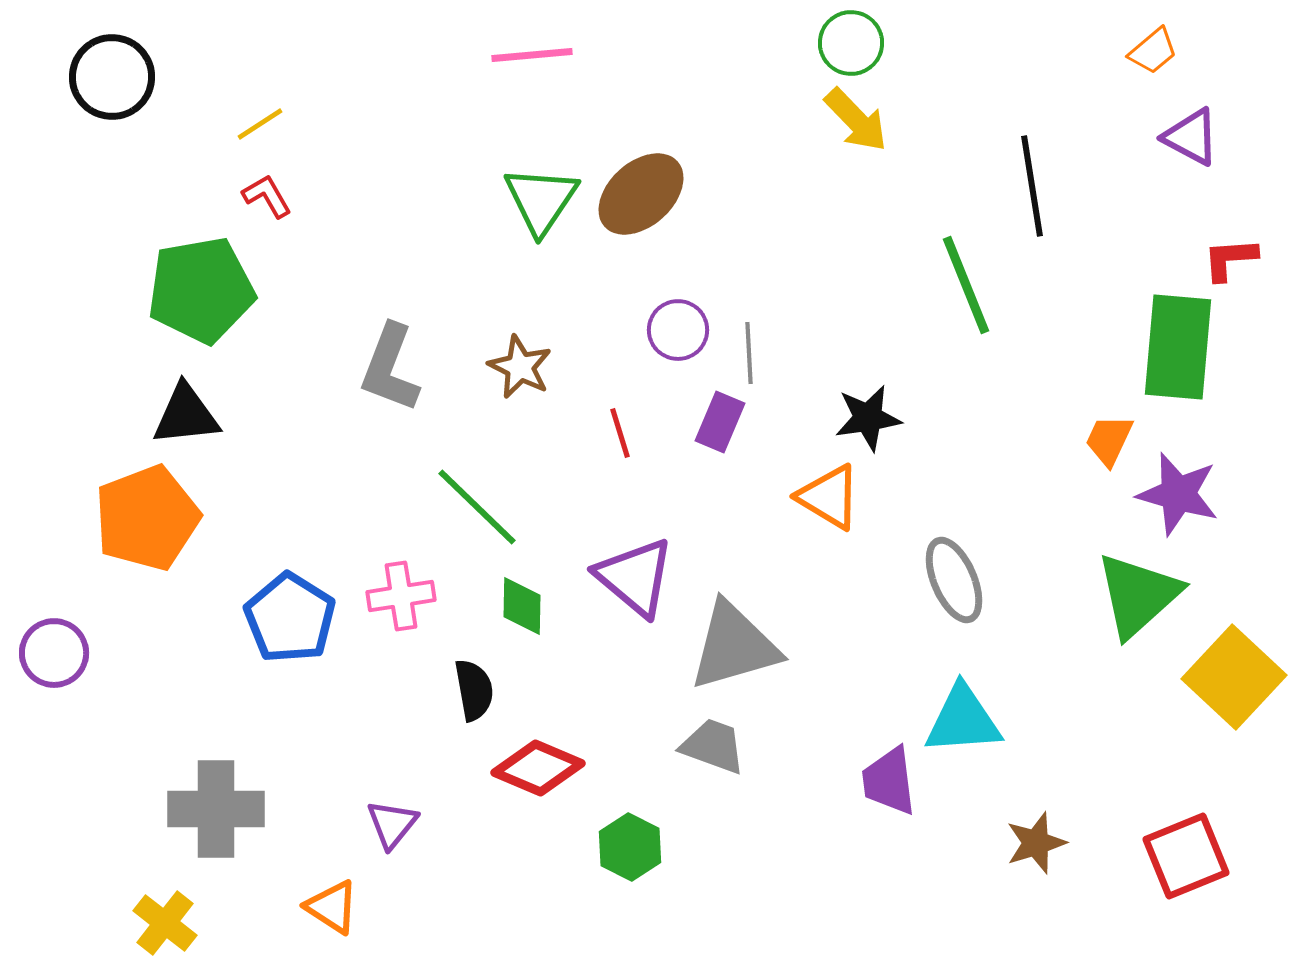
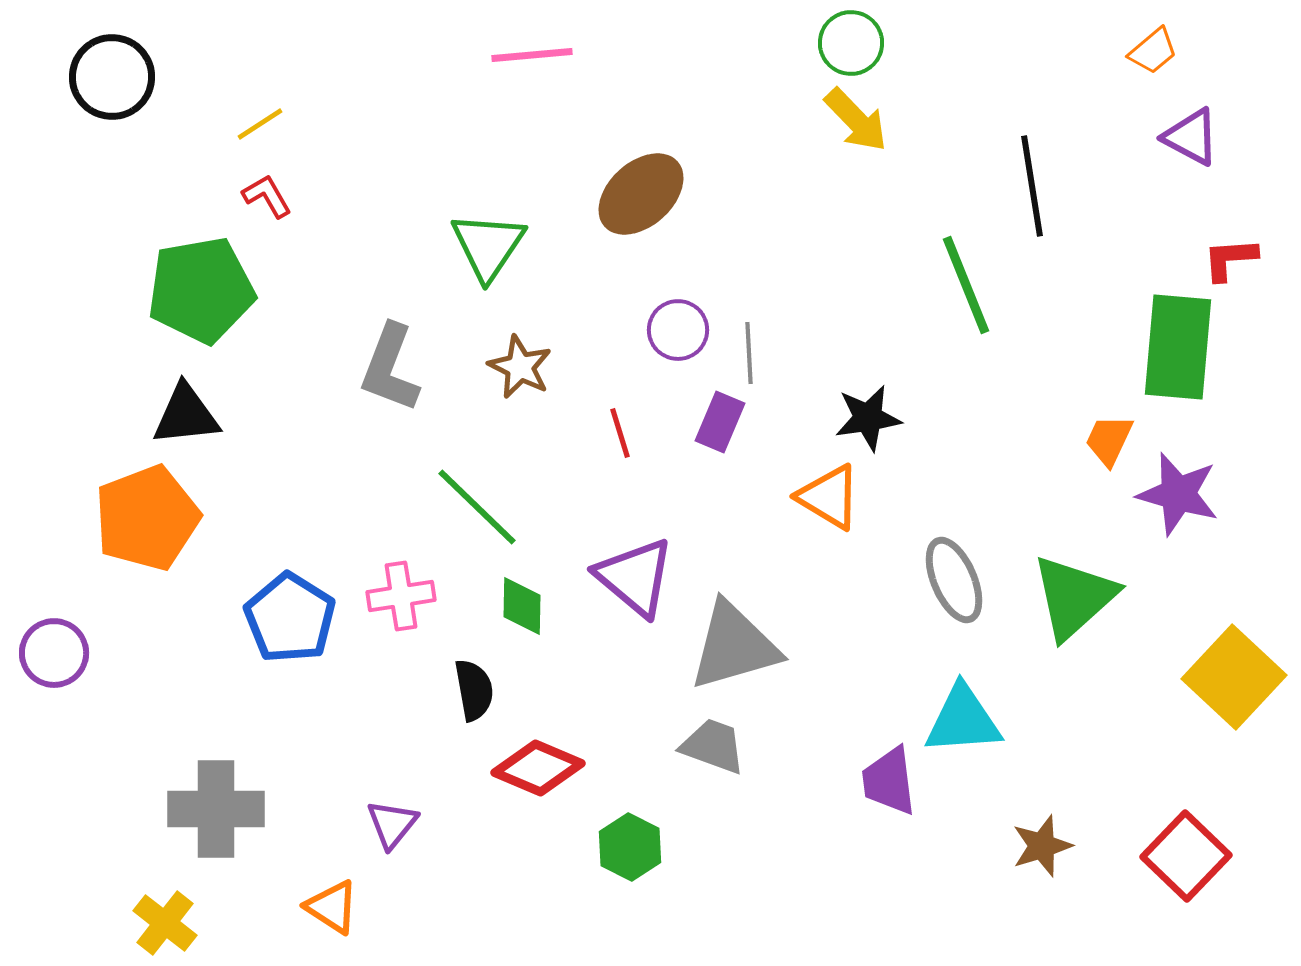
green triangle at (541, 200): moved 53 px left, 46 px down
green triangle at (1138, 595): moved 64 px left, 2 px down
brown star at (1036, 843): moved 6 px right, 3 px down
red square at (1186, 856): rotated 24 degrees counterclockwise
